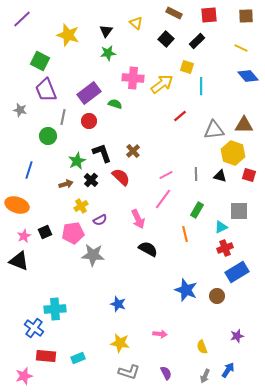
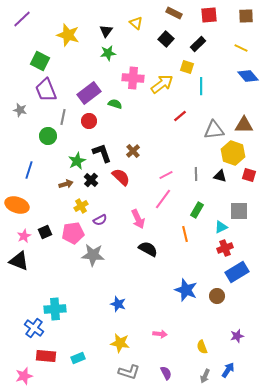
black rectangle at (197, 41): moved 1 px right, 3 px down
